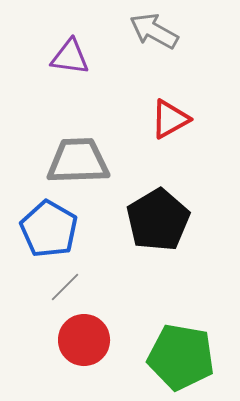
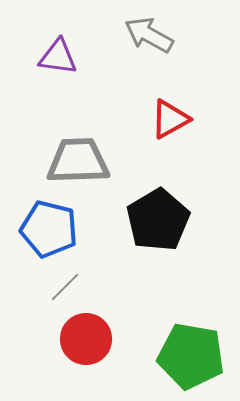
gray arrow: moved 5 px left, 4 px down
purple triangle: moved 12 px left
blue pentagon: rotated 16 degrees counterclockwise
red circle: moved 2 px right, 1 px up
green pentagon: moved 10 px right, 1 px up
